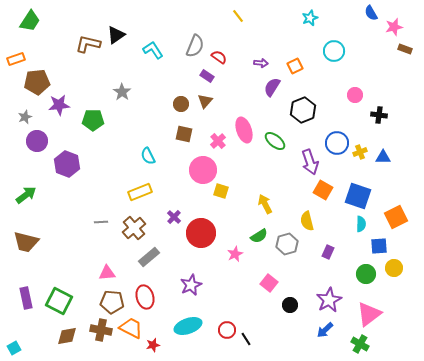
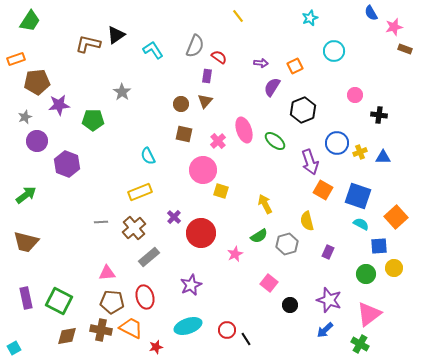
purple rectangle at (207, 76): rotated 64 degrees clockwise
orange square at (396, 217): rotated 15 degrees counterclockwise
cyan semicircle at (361, 224): rotated 63 degrees counterclockwise
purple star at (329, 300): rotated 25 degrees counterclockwise
red star at (153, 345): moved 3 px right, 2 px down
